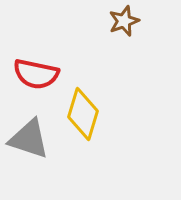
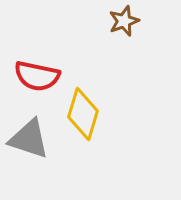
red semicircle: moved 1 px right, 2 px down
